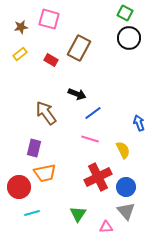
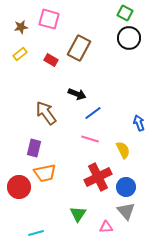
cyan line: moved 4 px right, 20 px down
